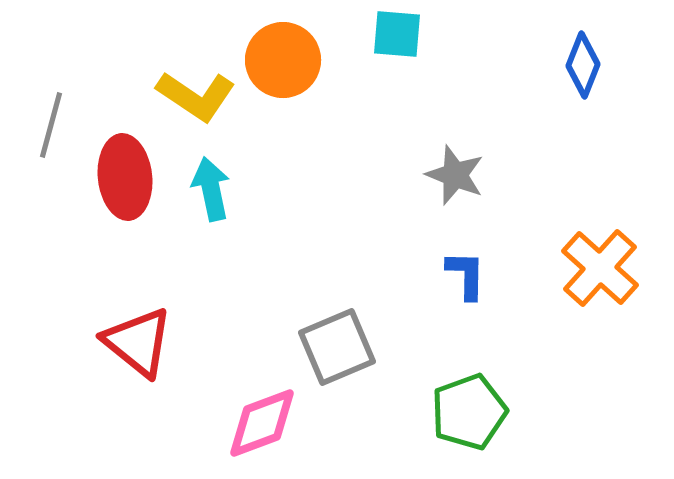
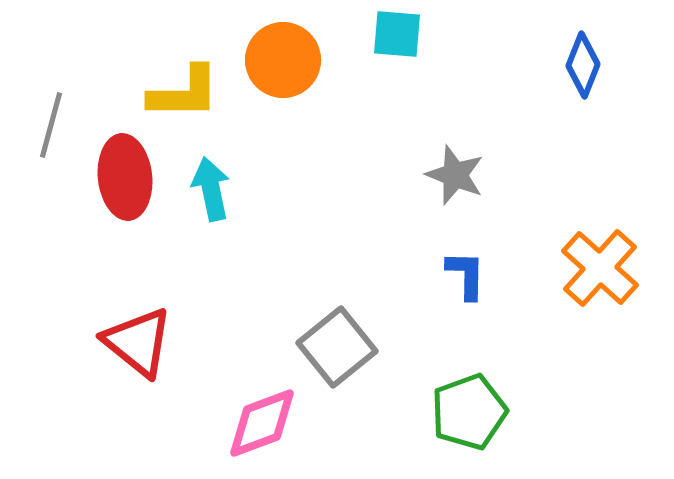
yellow L-shape: moved 12 px left, 3 px up; rotated 34 degrees counterclockwise
gray square: rotated 16 degrees counterclockwise
